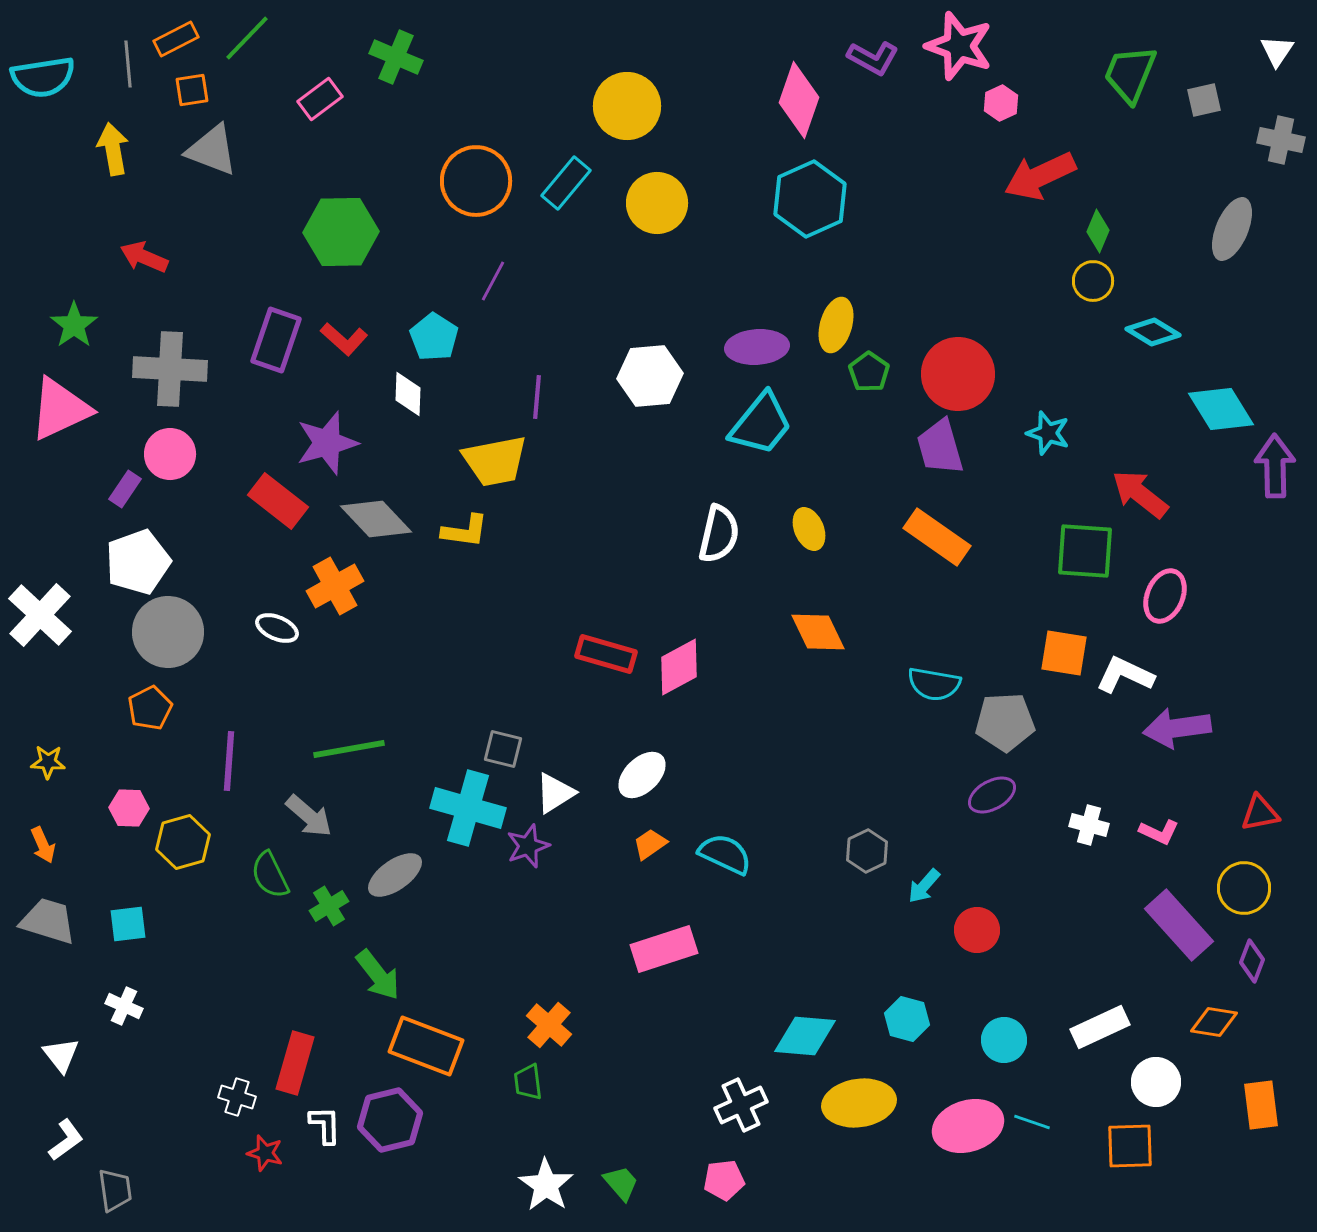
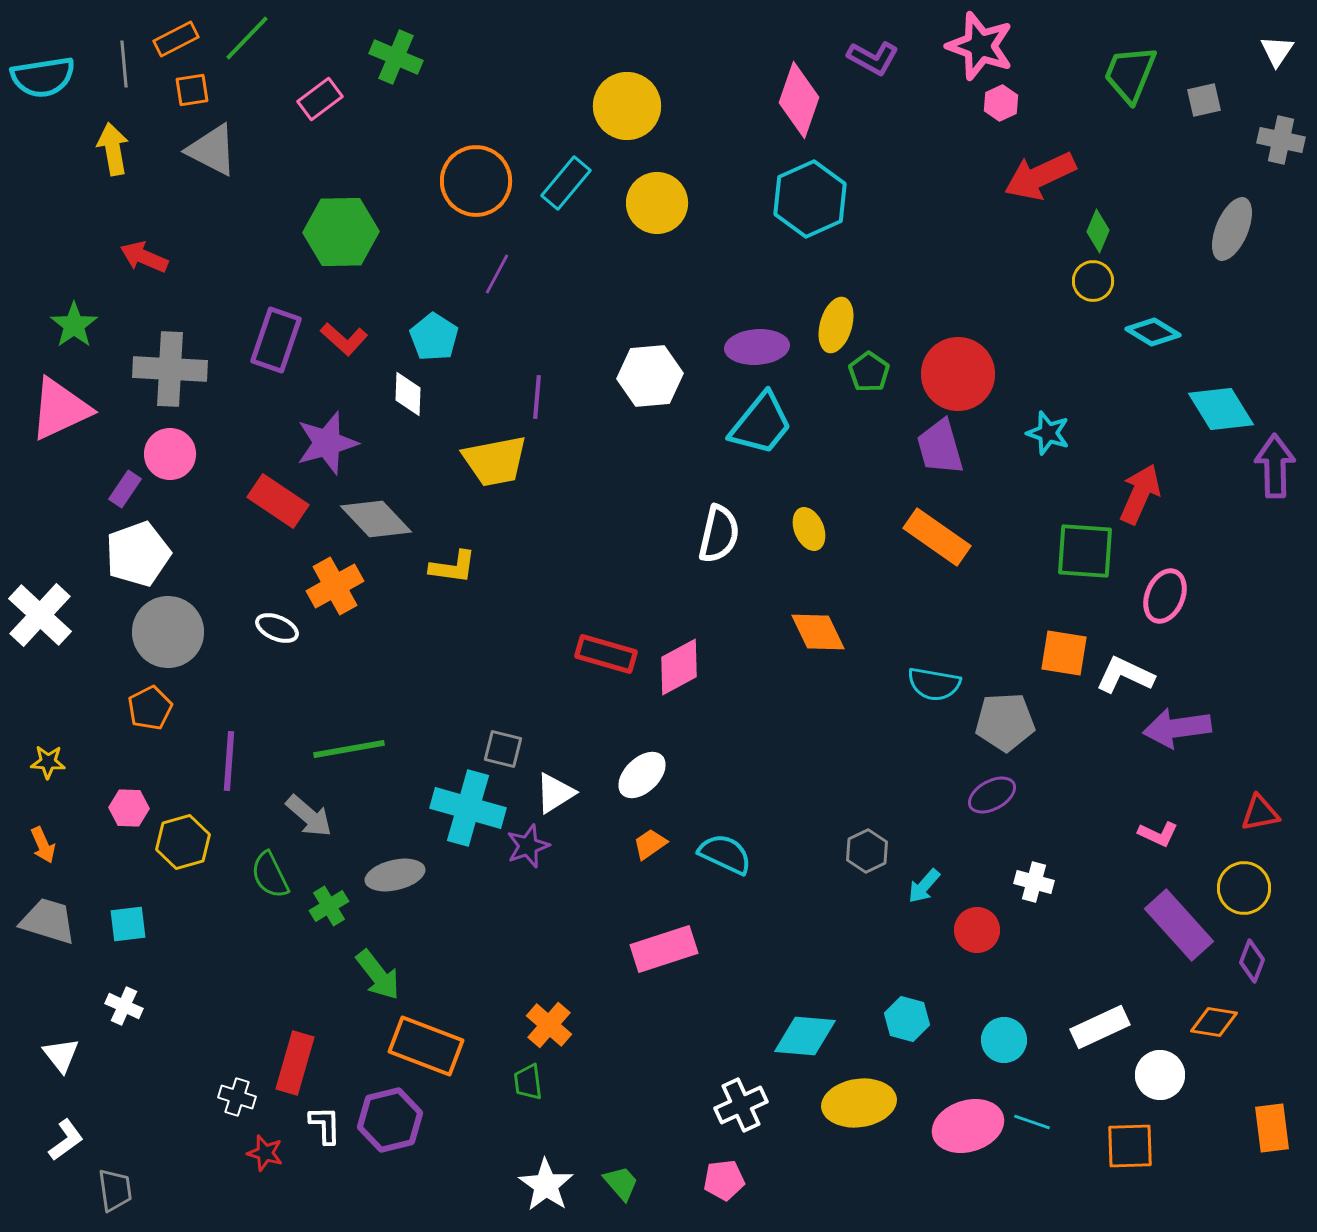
pink star at (959, 46): moved 21 px right
gray line at (128, 64): moved 4 px left
gray triangle at (212, 150): rotated 6 degrees clockwise
purple line at (493, 281): moved 4 px right, 7 px up
red arrow at (1140, 494): rotated 76 degrees clockwise
red rectangle at (278, 501): rotated 4 degrees counterclockwise
yellow L-shape at (465, 531): moved 12 px left, 36 px down
white pentagon at (138, 562): moved 8 px up
white cross at (1089, 825): moved 55 px left, 57 px down
pink L-shape at (1159, 832): moved 1 px left, 2 px down
gray ellipse at (395, 875): rotated 22 degrees clockwise
white circle at (1156, 1082): moved 4 px right, 7 px up
orange rectangle at (1261, 1105): moved 11 px right, 23 px down
